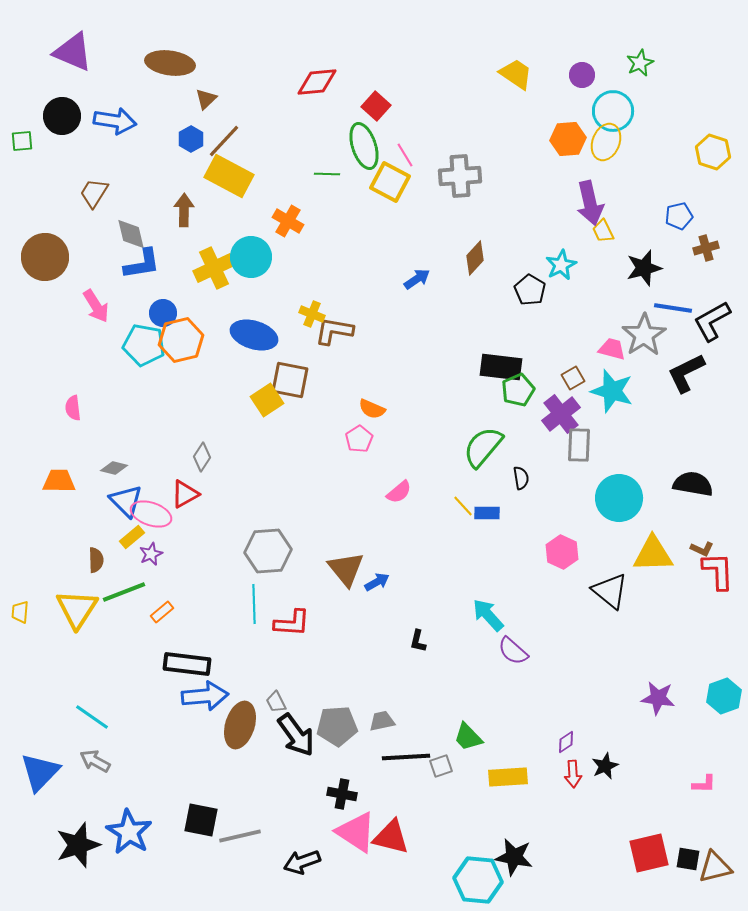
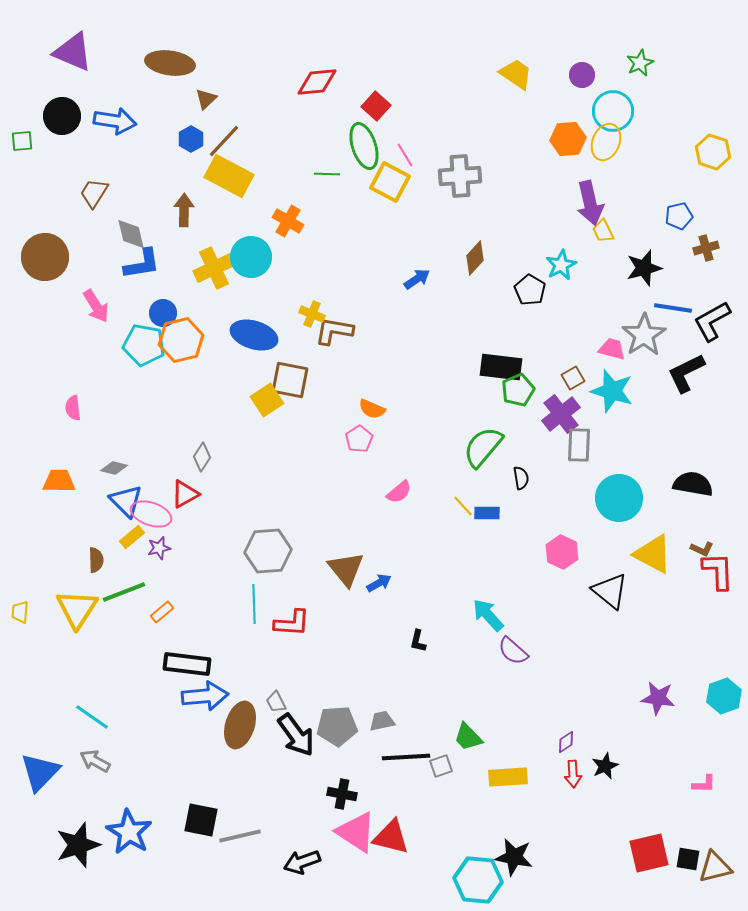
purple star at (151, 554): moved 8 px right, 6 px up; rotated 10 degrees clockwise
yellow triangle at (653, 554): rotated 30 degrees clockwise
blue arrow at (377, 582): moved 2 px right, 1 px down
